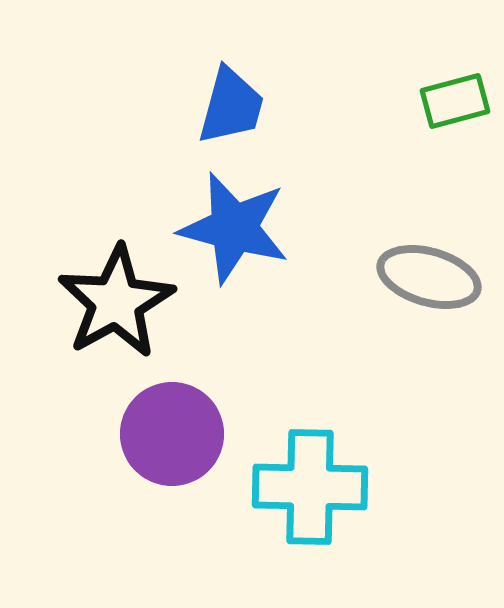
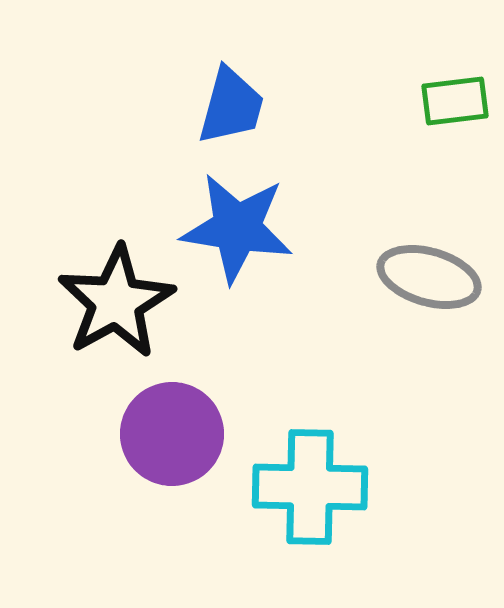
green rectangle: rotated 8 degrees clockwise
blue star: moved 3 px right; rotated 6 degrees counterclockwise
